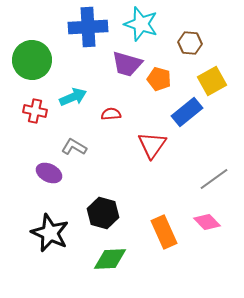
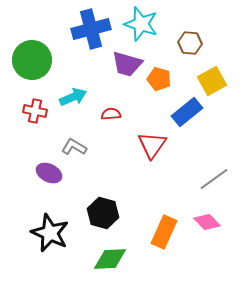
blue cross: moved 3 px right, 2 px down; rotated 12 degrees counterclockwise
orange rectangle: rotated 48 degrees clockwise
